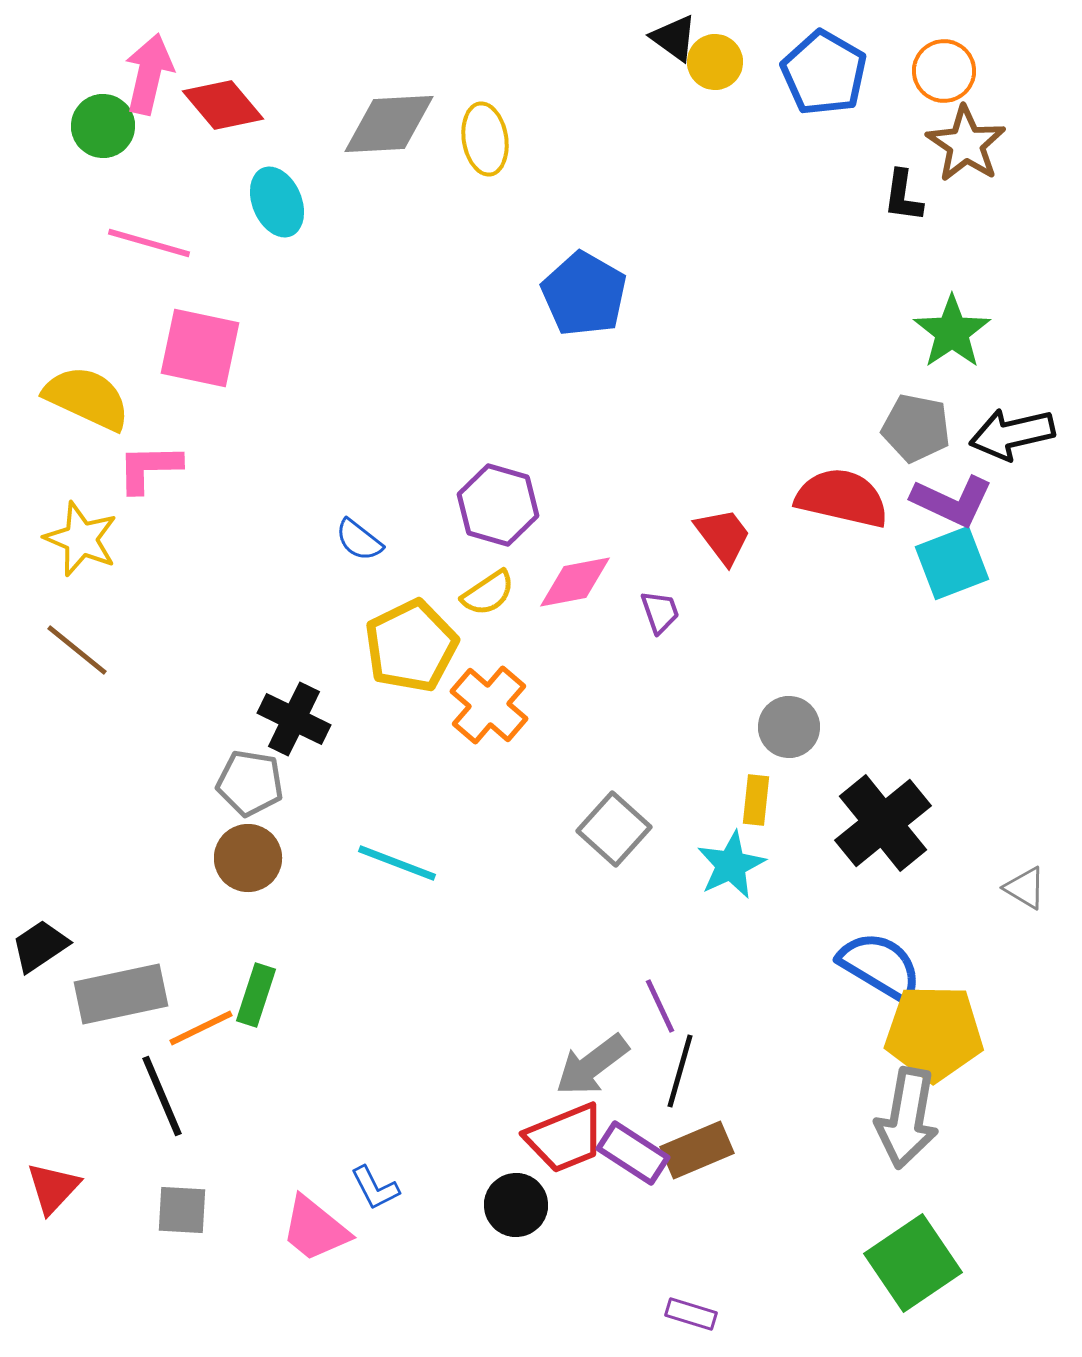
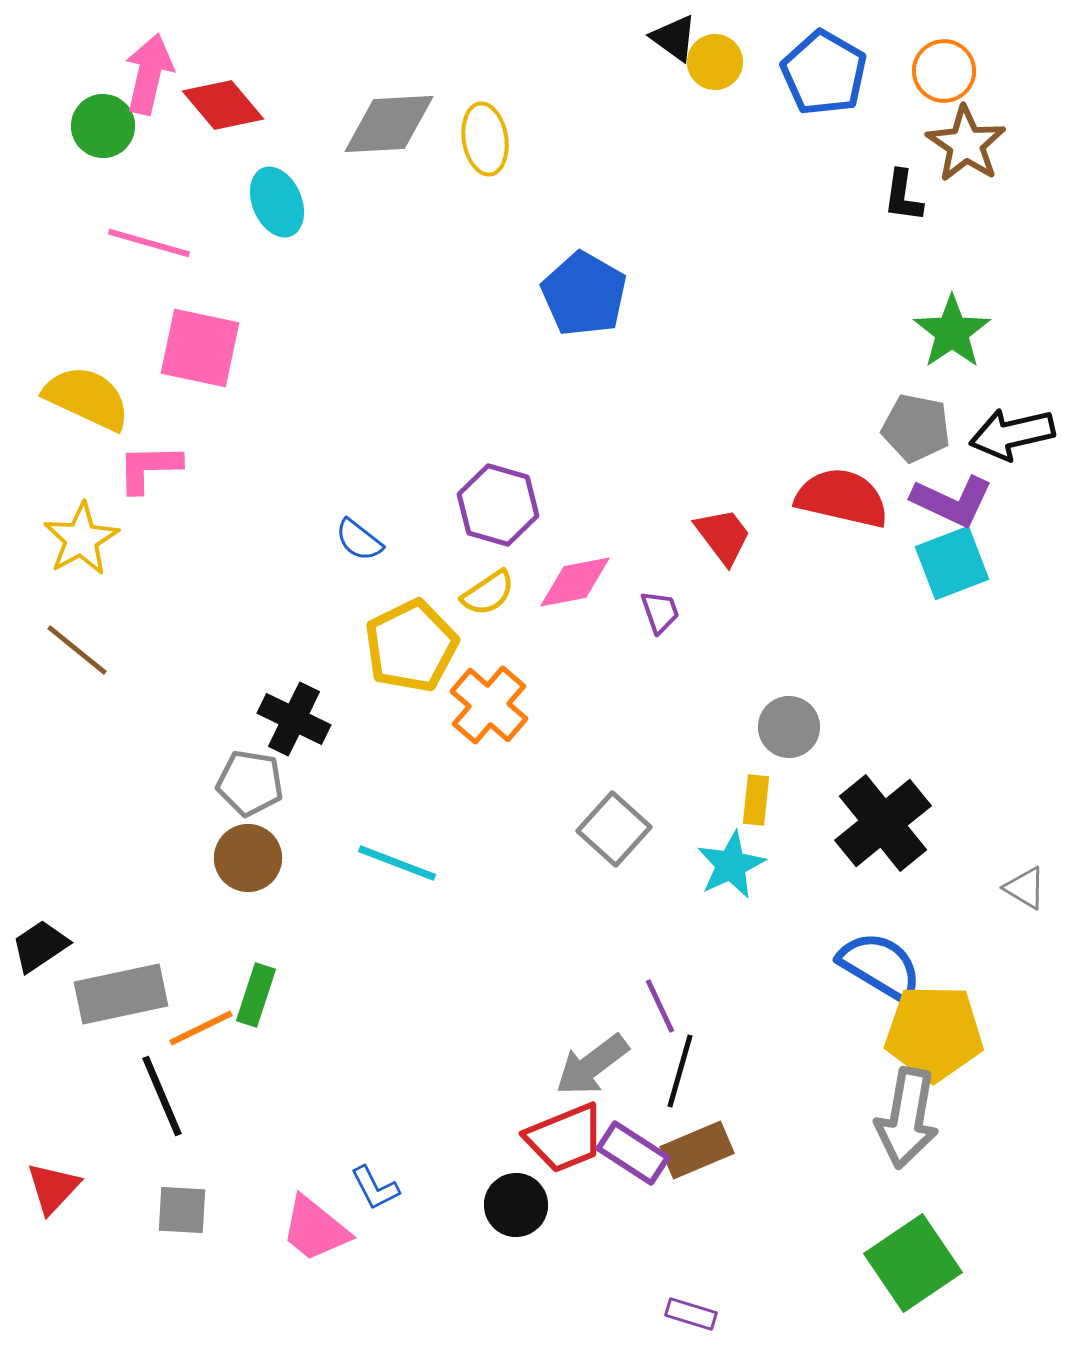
yellow star at (81, 539): rotated 20 degrees clockwise
